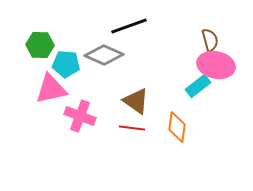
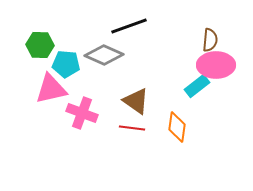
brown semicircle: rotated 20 degrees clockwise
pink ellipse: rotated 12 degrees counterclockwise
cyan rectangle: moved 1 px left
pink cross: moved 2 px right, 3 px up
